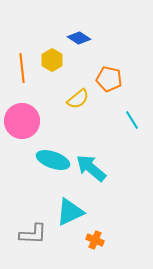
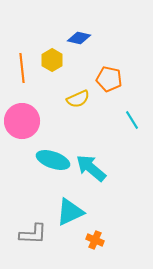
blue diamond: rotated 20 degrees counterclockwise
yellow semicircle: rotated 15 degrees clockwise
